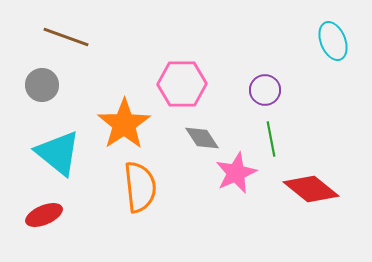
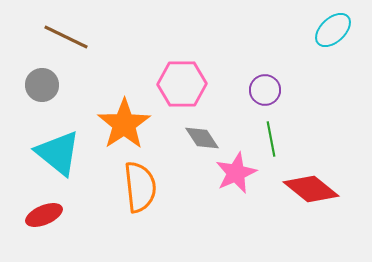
brown line: rotated 6 degrees clockwise
cyan ellipse: moved 11 px up; rotated 69 degrees clockwise
